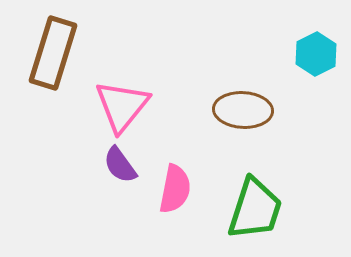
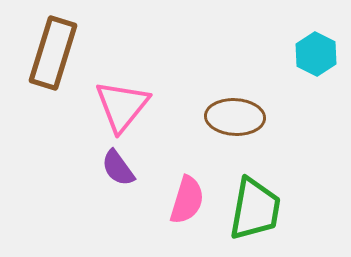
cyan hexagon: rotated 6 degrees counterclockwise
brown ellipse: moved 8 px left, 7 px down
purple semicircle: moved 2 px left, 3 px down
pink semicircle: moved 12 px right, 11 px down; rotated 6 degrees clockwise
green trapezoid: rotated 8 degrees counterclockwise
